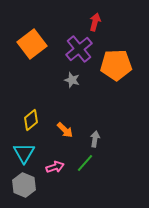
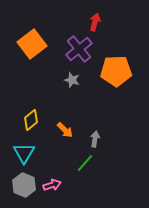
orange pentagon: moved 6 px down
pink arrow: moved 3 px left, 18 px down
